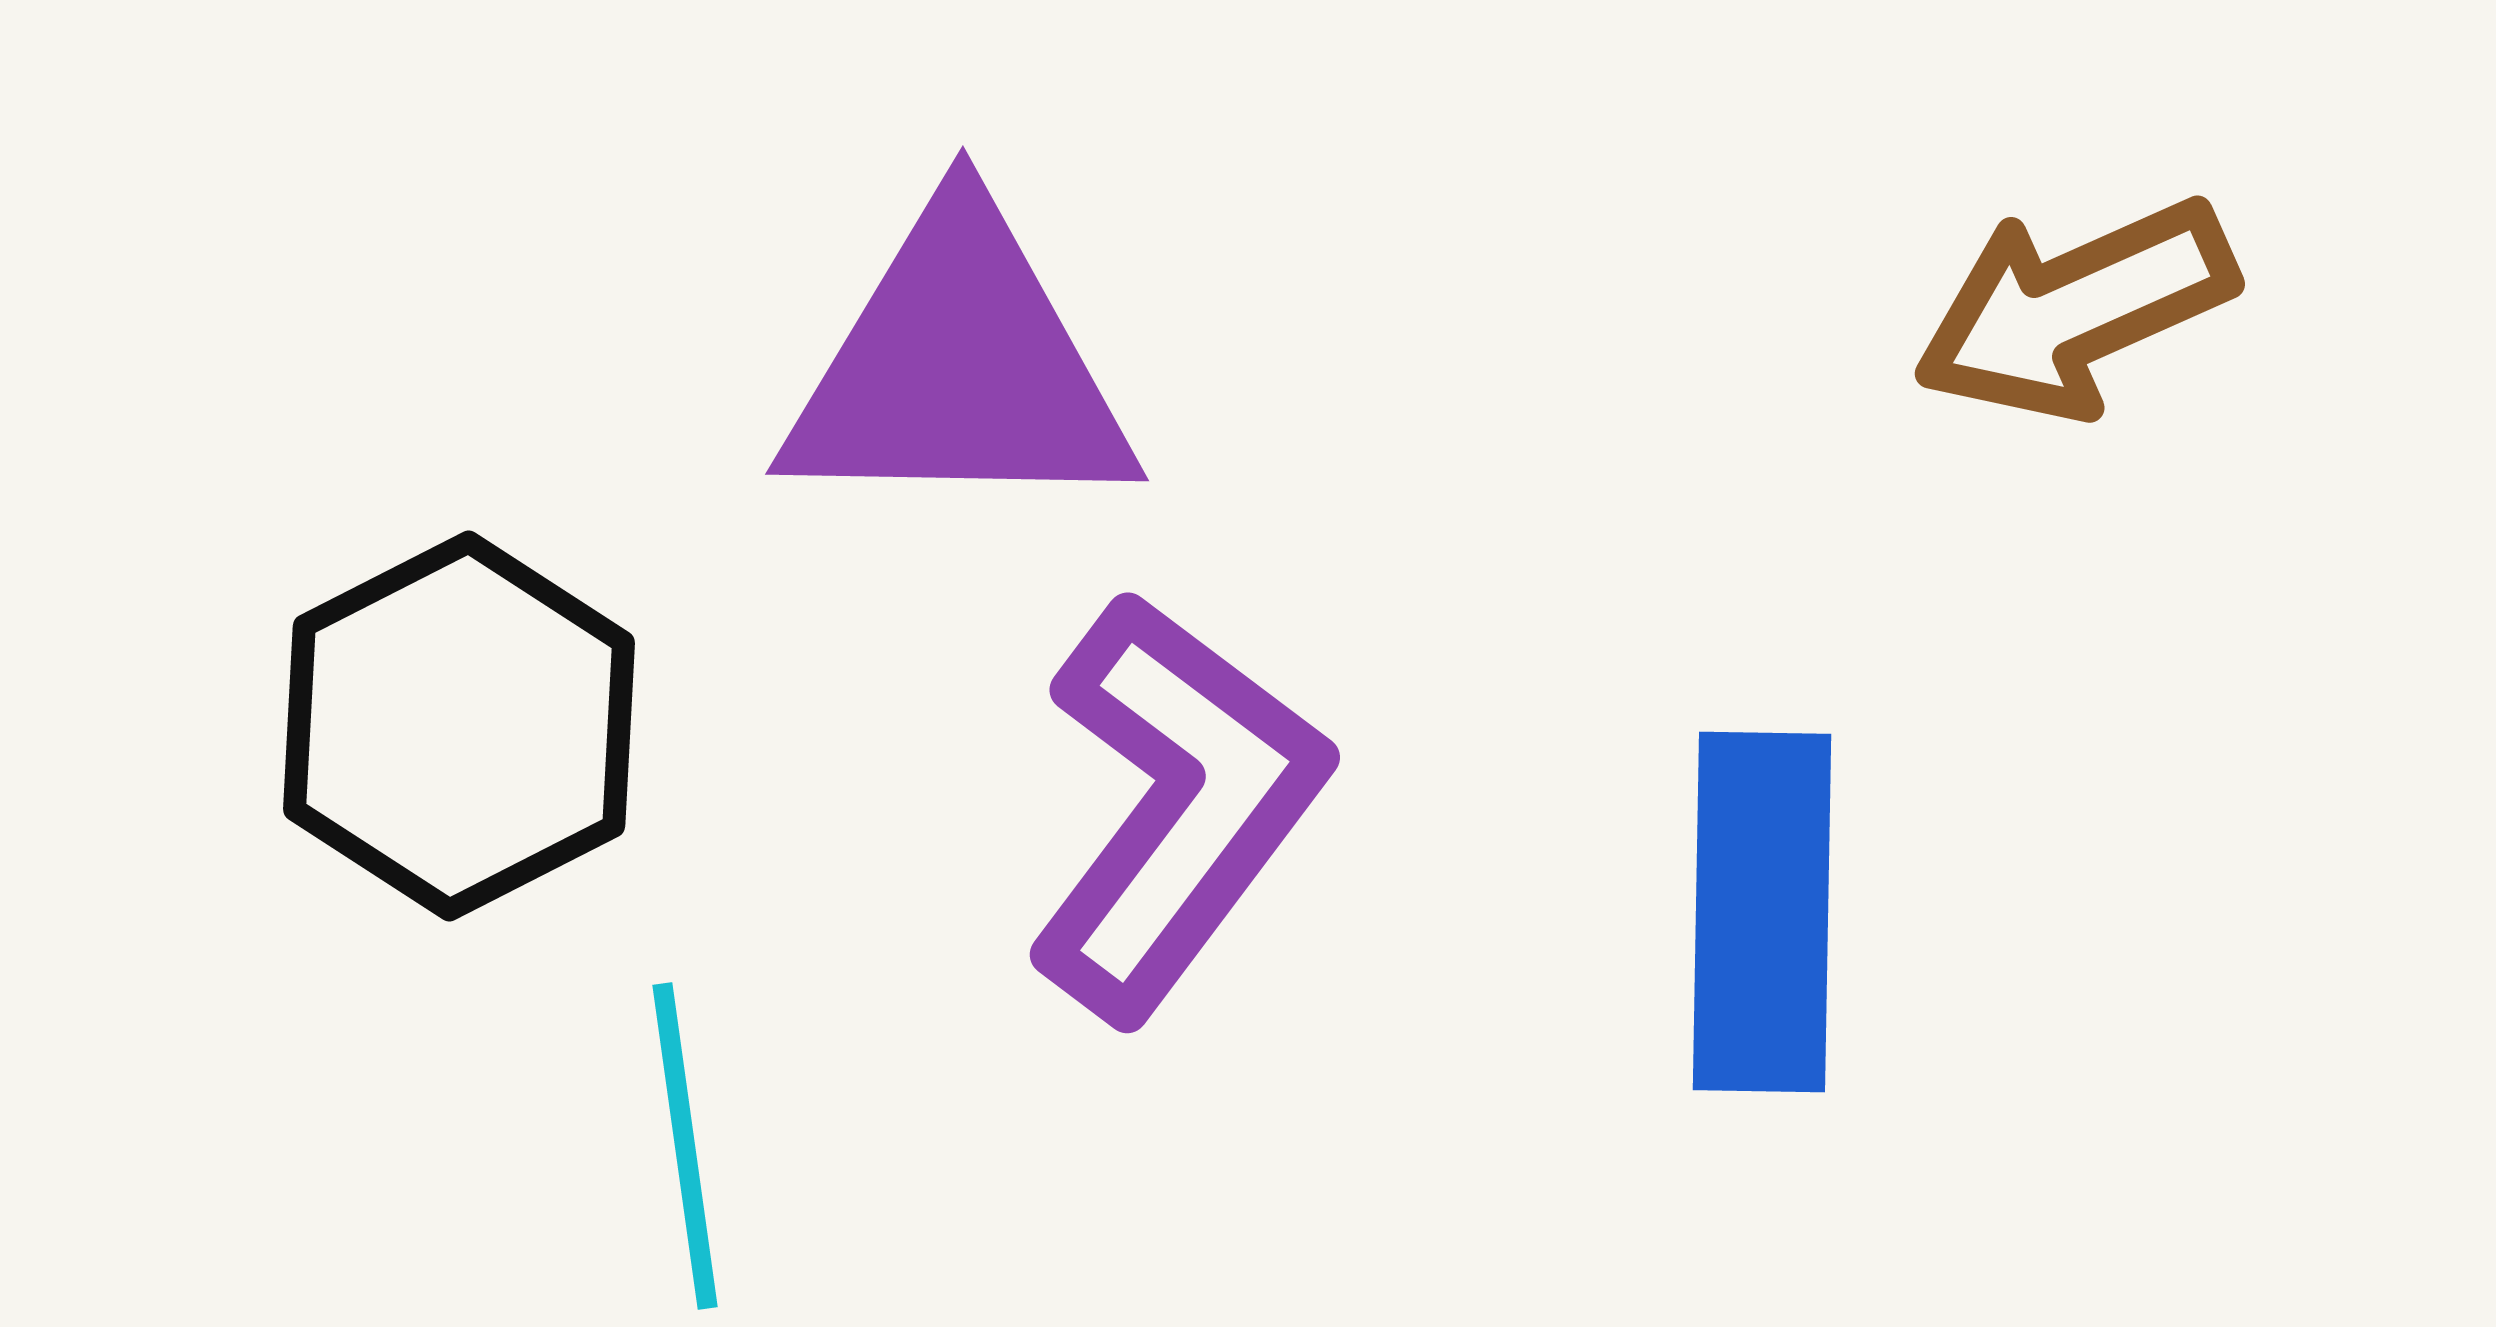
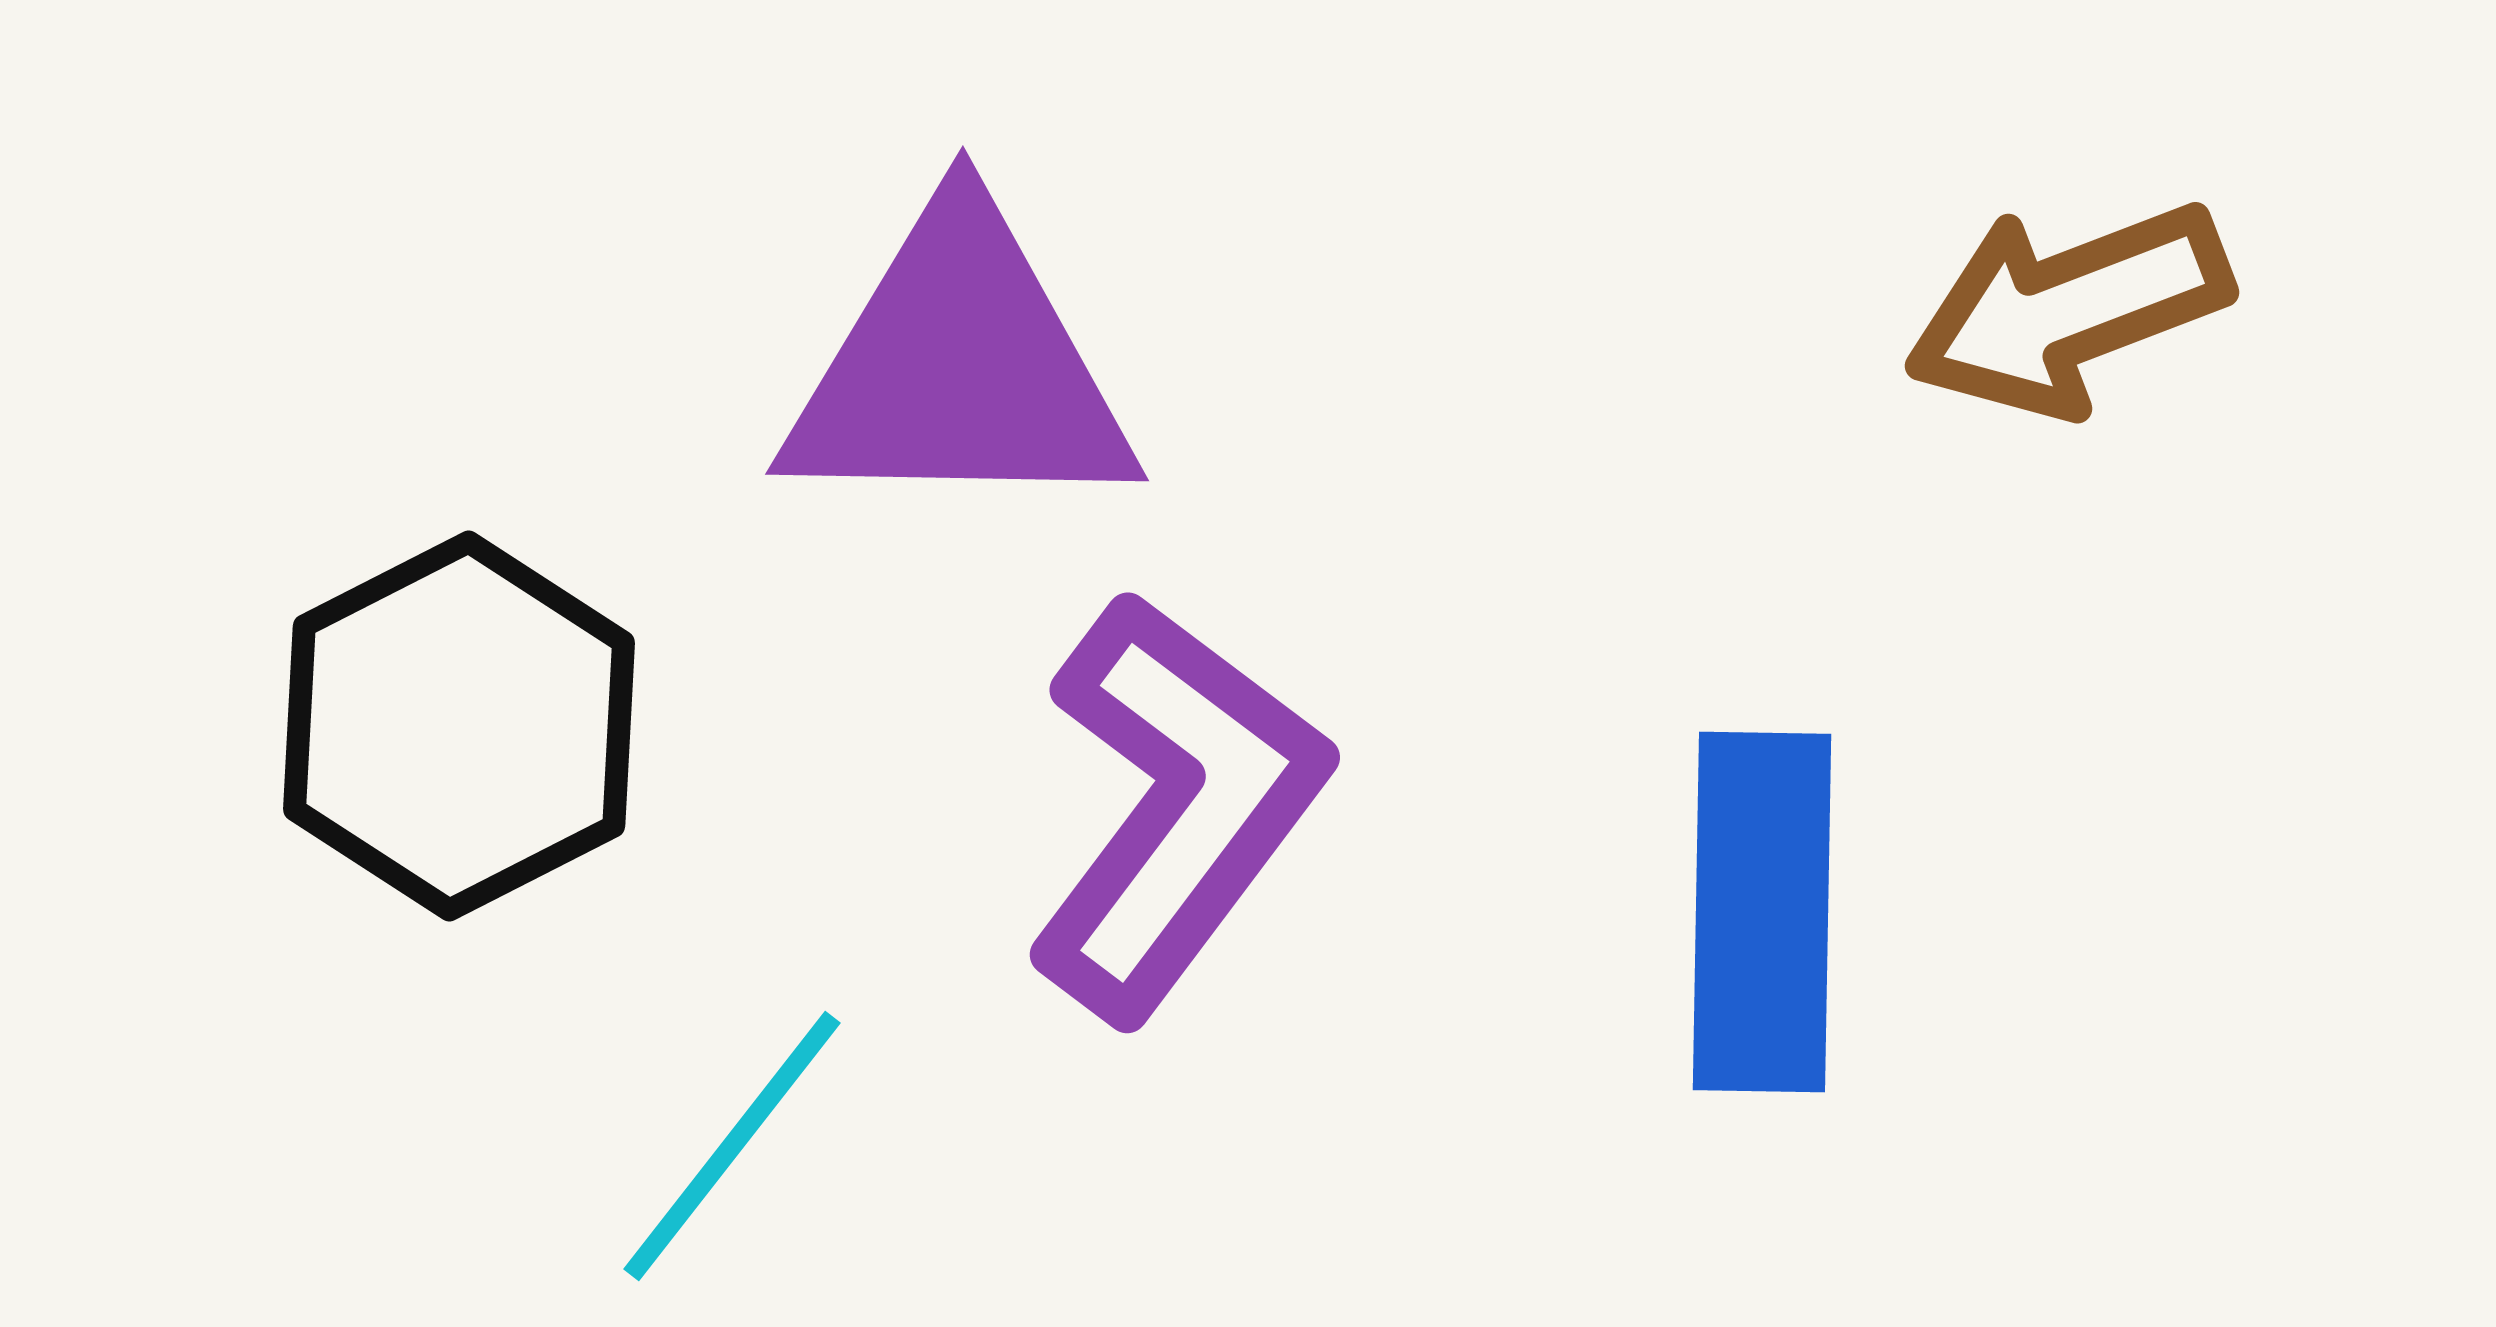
brown arrow: moved 7 px left; rotated 3 degrees clockwise
cyan line: moved 47 px right; rotated 46 degrees clockwise
